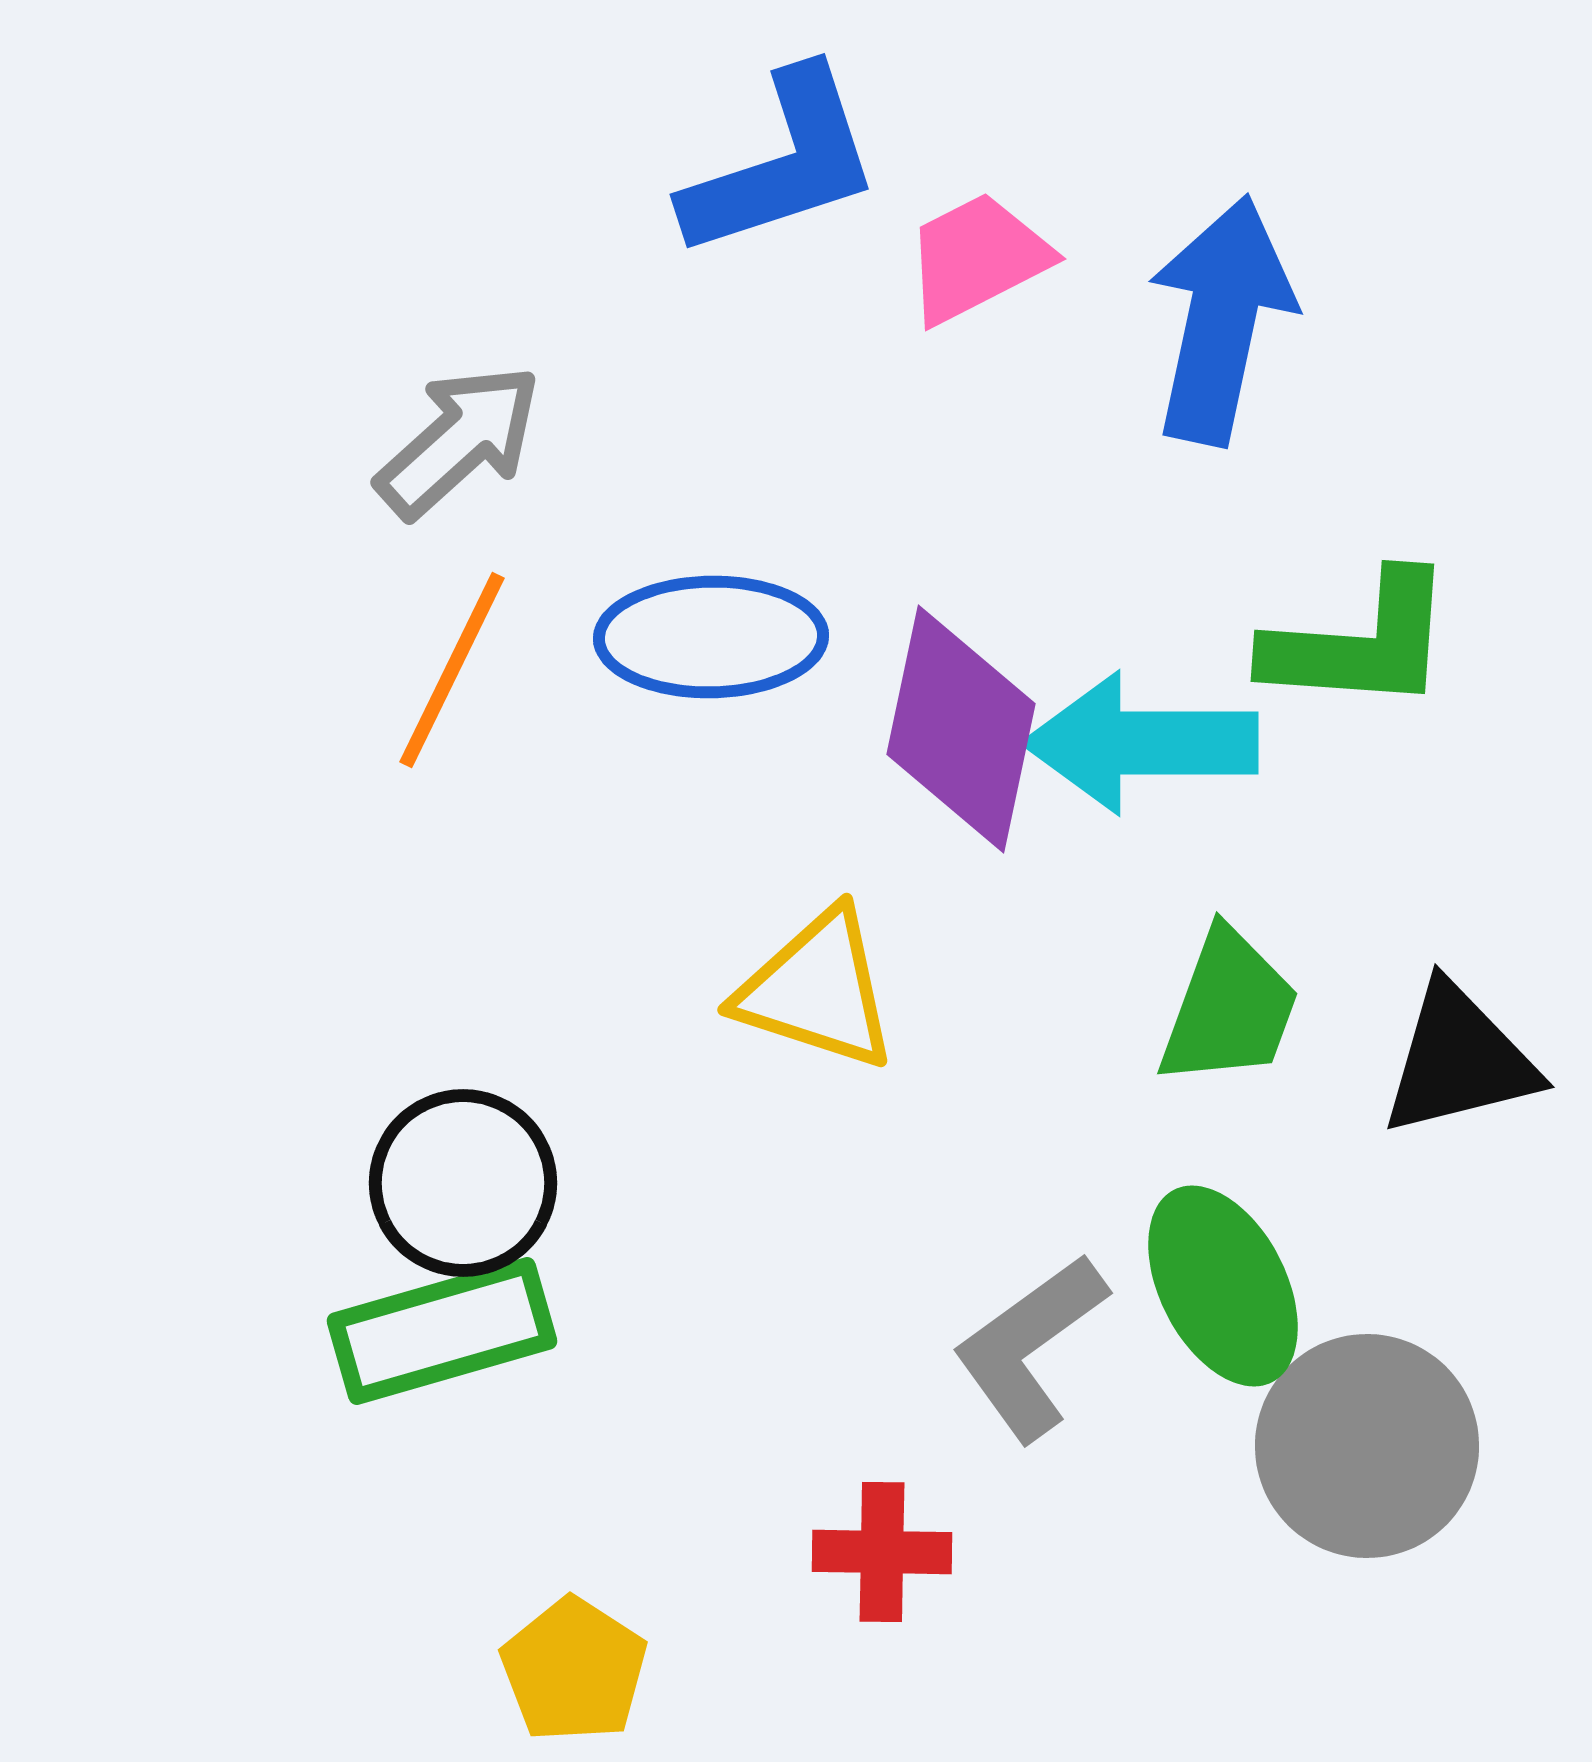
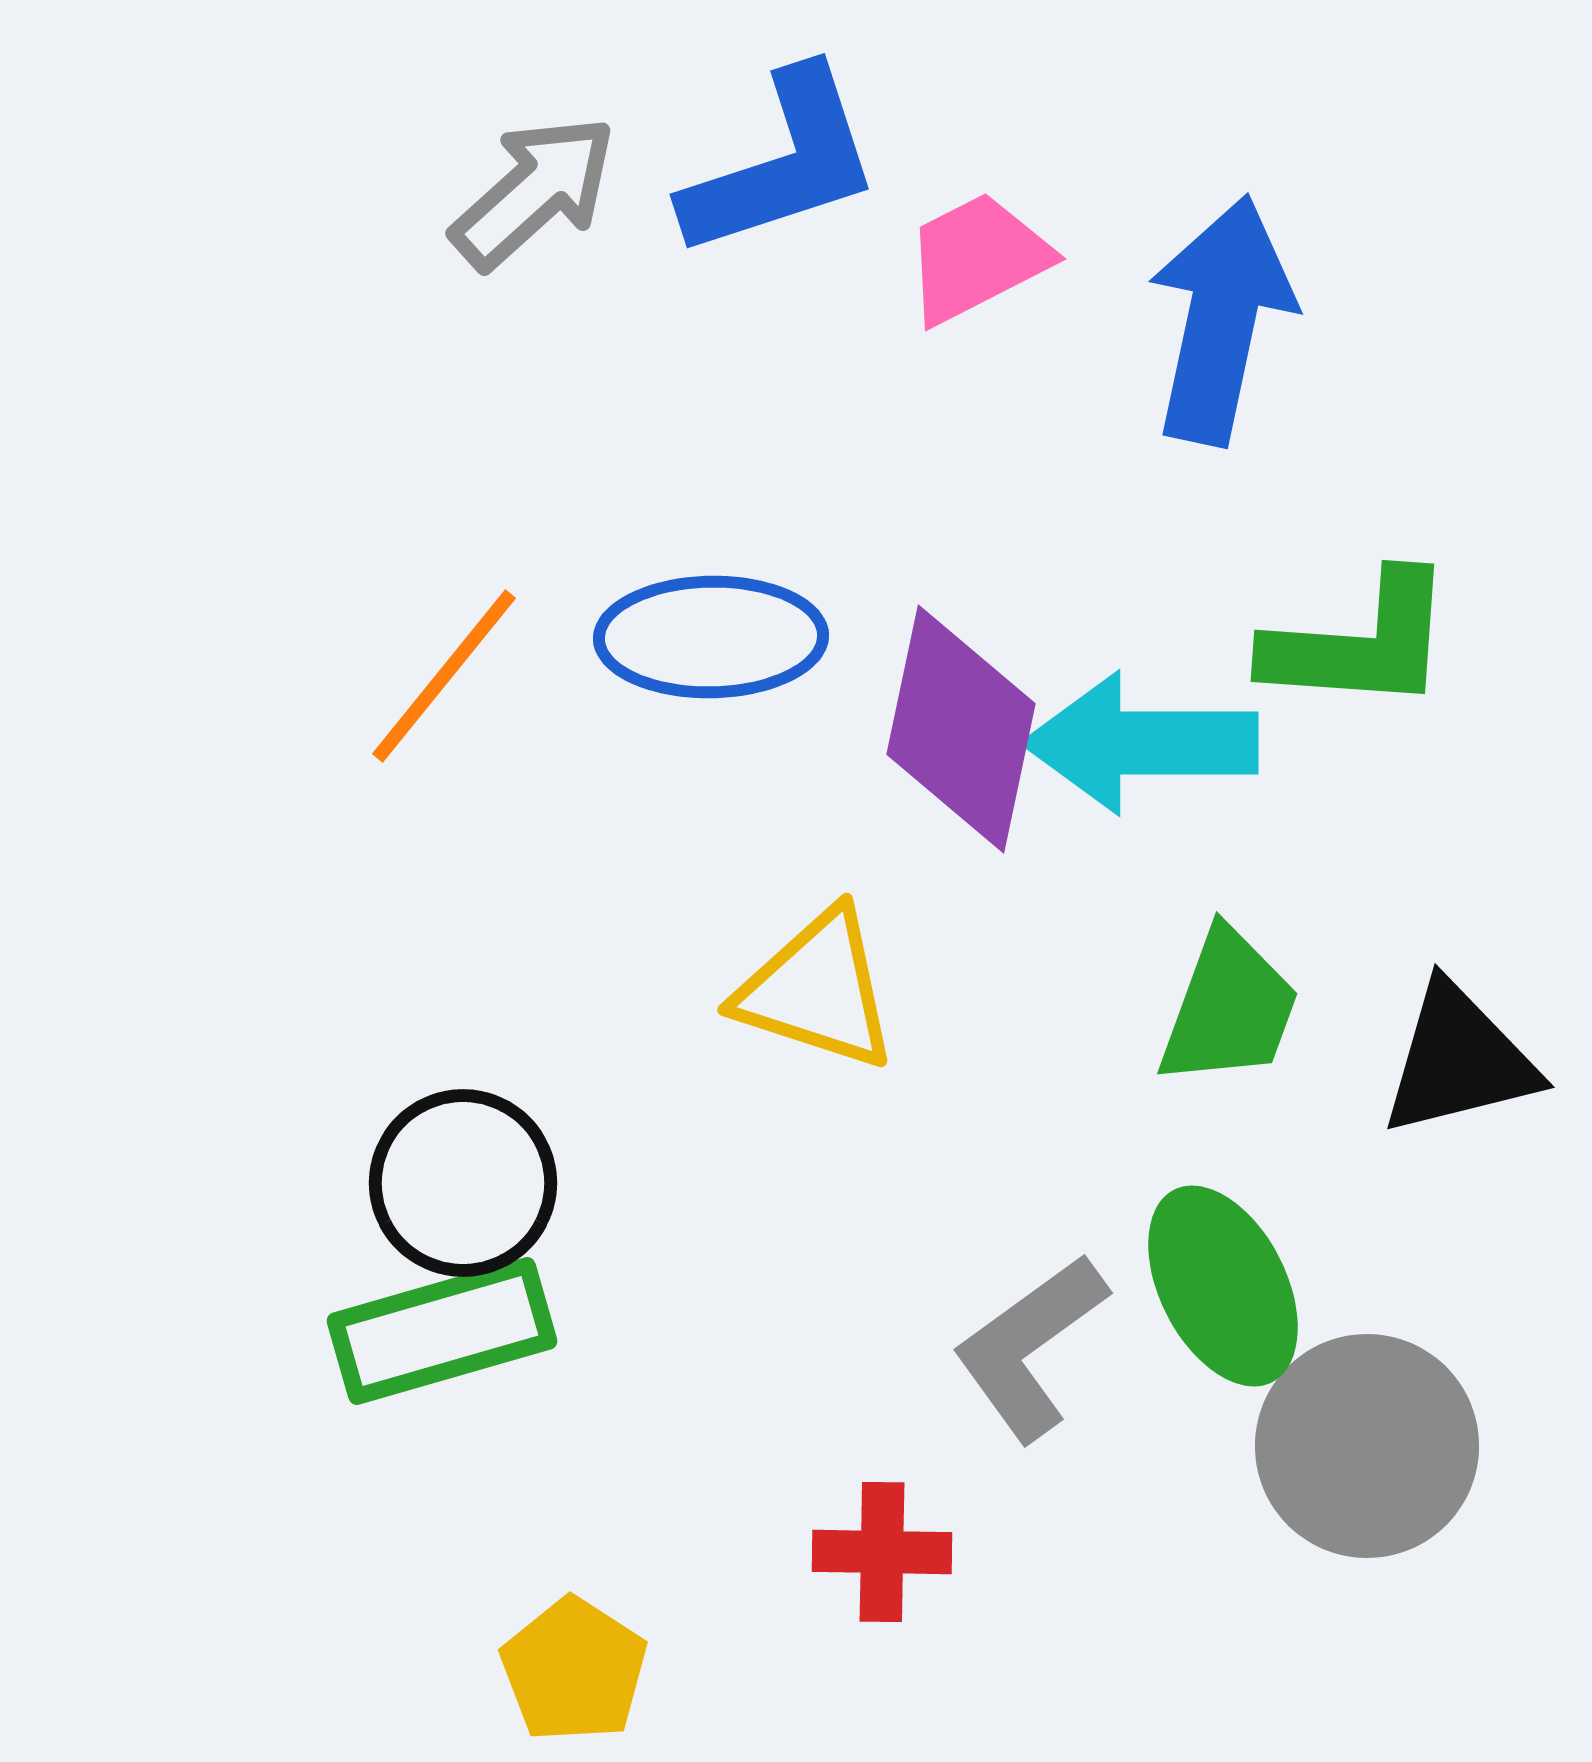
gray arrow: moved 75 px right, 249 px up
orange line: moved 8 px left, 6 px down; rotated 13 degrees clockwise
